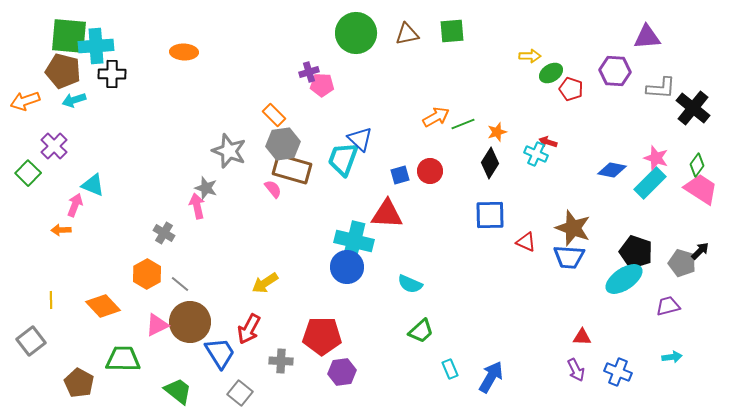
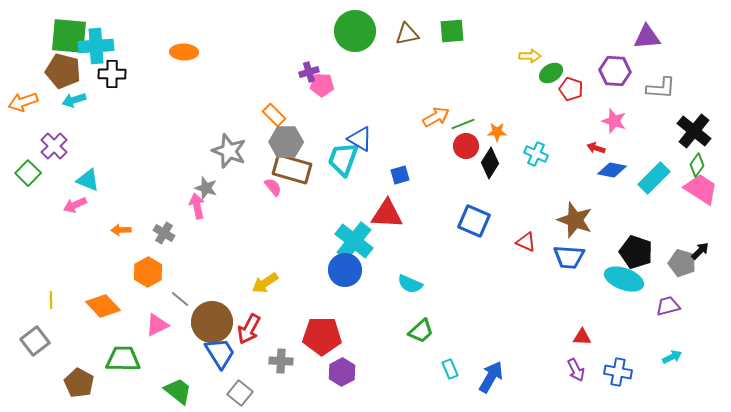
green circle at (356, 33): moved 1 px left, 2 px up
orange arrow at (25, 101): moved 2 px left, 1 px down
black cross at (693, 108): moved 1 px right, 23 px down
orange star at (497, 132): rotated 18 degrees clockwise
blue triangle at (360, 139): rotated 12 degrees counterclockwise
red arrow at (548, 142): moved 48 px right, 6 px down
gray hexagon at (283, 144): moved 3 px right, 2 px up; rotated 8 degrees clockwise
pink star at (656, 158): moved 42 px left, 37 px up
red circle at (430, 171): moved 36 px right, 25 px up
cyan rectangle at (650, 183): moved 4 px right, 5 px up
cyan triangle at (93, 185): moved 5 px left, 5 px up
pink semicircle at (273, 189): moved 2 px up
pink arrow at (75, 205): rotated 135 degrees counterclockwise
blue square at (490, 215): moved 16 px left, 6 px down; rotated 24 degrees clockwise
brown star at (573, 228): moved 2 px right, 8 px up
orange arrow at (61, 230): moved 60 px right
cyan cross at (354, 241): rotated 24 degrees clockwise
blue circle at (347, 267): moved 2 px left, 3 px down
orange hexagon at (147, 274): moved 1 px right, 2 px up
cyan ellipse at (624, 279): rotated 54 degrees clockwise
gray line at (180, 284): moved 15 px down
brown circle at (190, 322): moved 22 px right
gray square at (31, 341): moved 4 px right
cyan arrow at (672, 357): rotated 18 degrees counterclockwise
purple hexagon at (342, 372): rotated 20 degrees counterclockwise
blue cross at (618, 372): rotated 12 degrees counterclockwise
